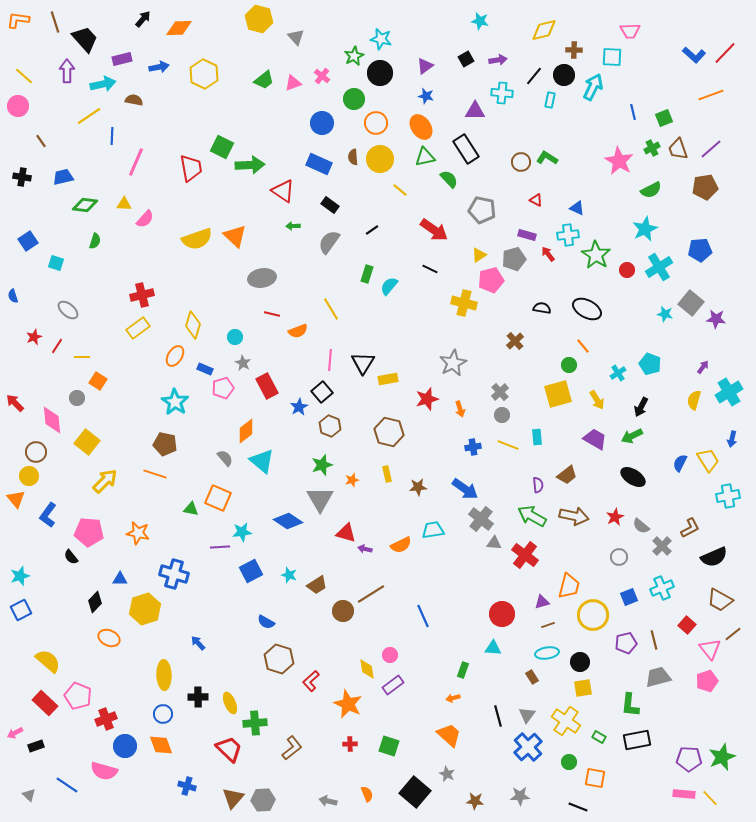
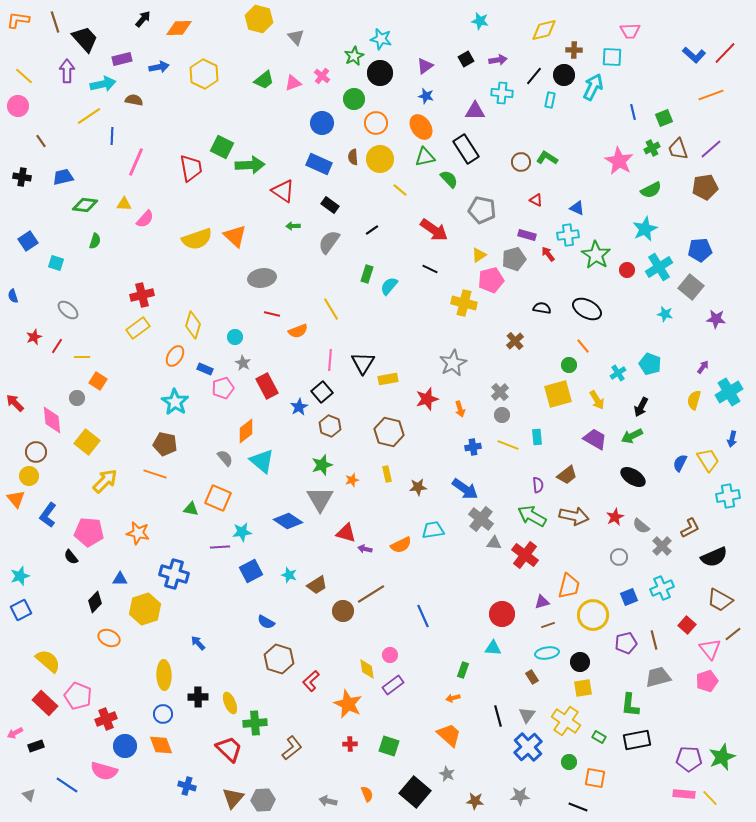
gray square at (691, 303): moved 16 px up
